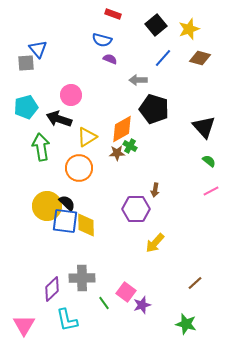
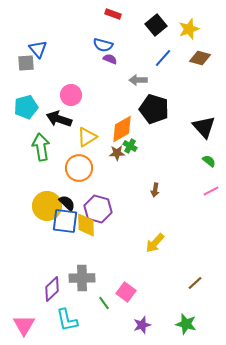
blue semicircle: moved 1 px right, 5 px down
purple hexagon: moved 38 px left; rotated 16 degrees clockwise
purple star: moved 20 px down
